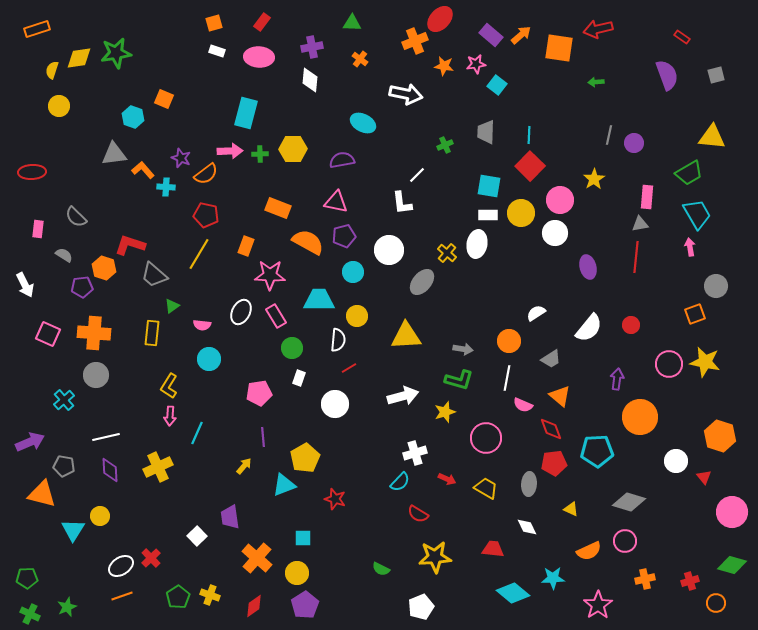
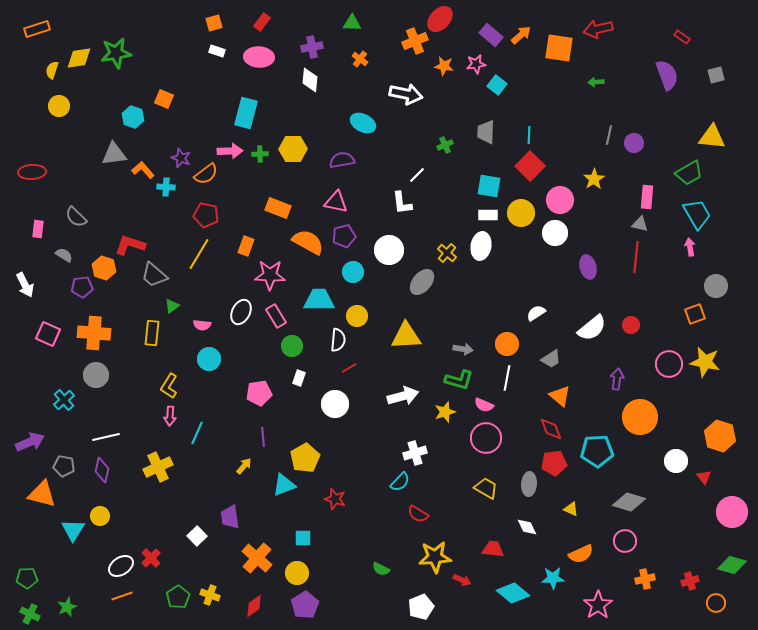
gray triangle at (640, 224): rotated 24 degrees clockwise
white ellipse at (477, 244): moved 4 px right, 2 px down
white semicircle at (589, 328): moved 3 px right; rotated 12 degrees clockwise
orange circle at (509, 341): moved 2 px left, 3 px down
green circle at (292, 348): moved 2 px up
pink semicircle at (523, 405): moved 39 px left
purple diamond at (110, 470): moved 8 px left; rotated 15 degrees clockwise
red arrow at (447, 479): moved 15 px right, 101 px down
orange semicircle at (589, 551): moved 8 px left, 3 px down
